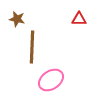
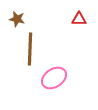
brown line: moved 2 px left, 2 px down
pink ellipse: moved 3 px right, 2 px up
